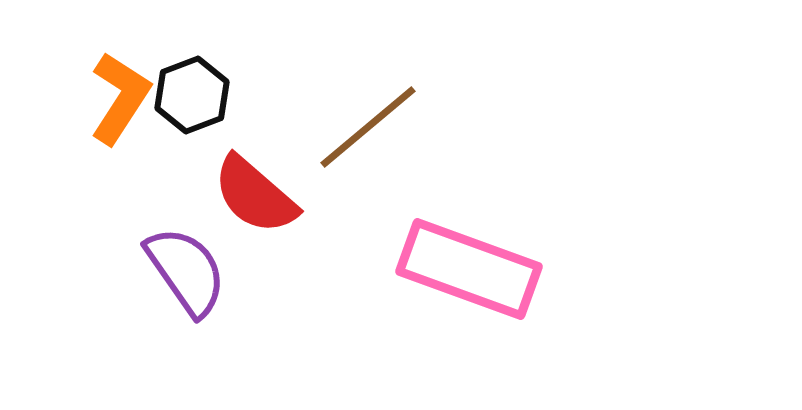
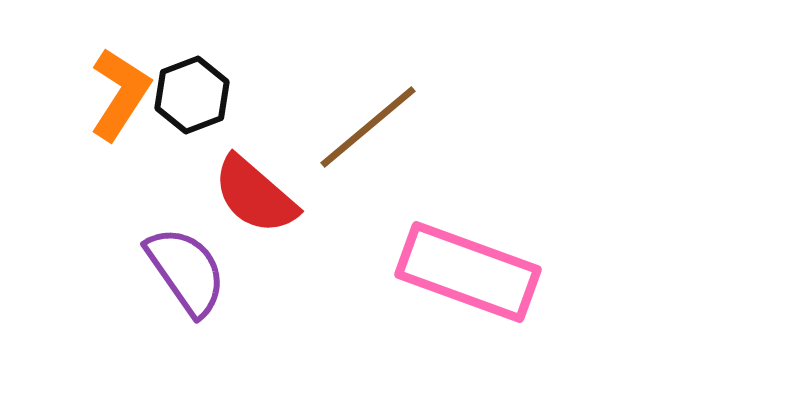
orange L-shape: moved 4 px up
pink rectangle: moved 1 px left, 3 px down
